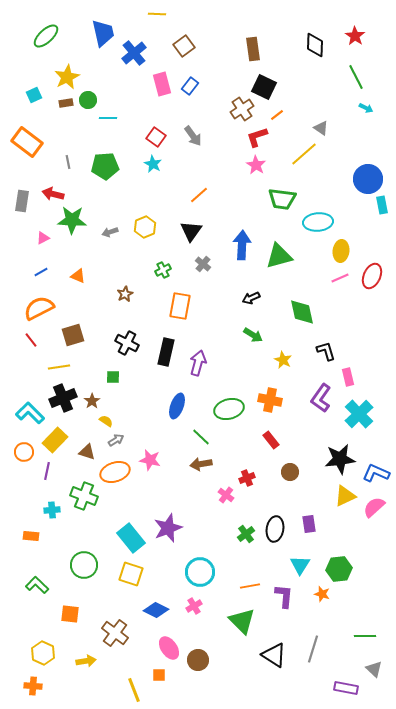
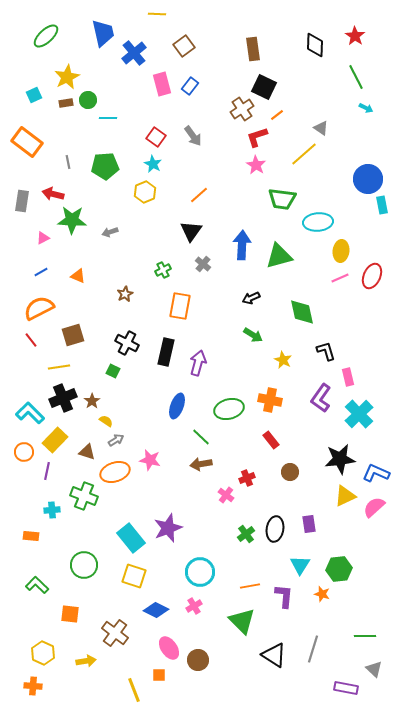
yellow hexagon at (145, 227): moved 35 px up
green square at (113, 377): moved 6 px up; rotated 24 degrees clockwise
yellow square at (131, 574): moved 3 px right, 2 px down
